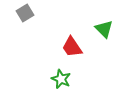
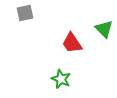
gray square: rotated 18 degrees clockwise
red trapezoid: moved 4 px up
